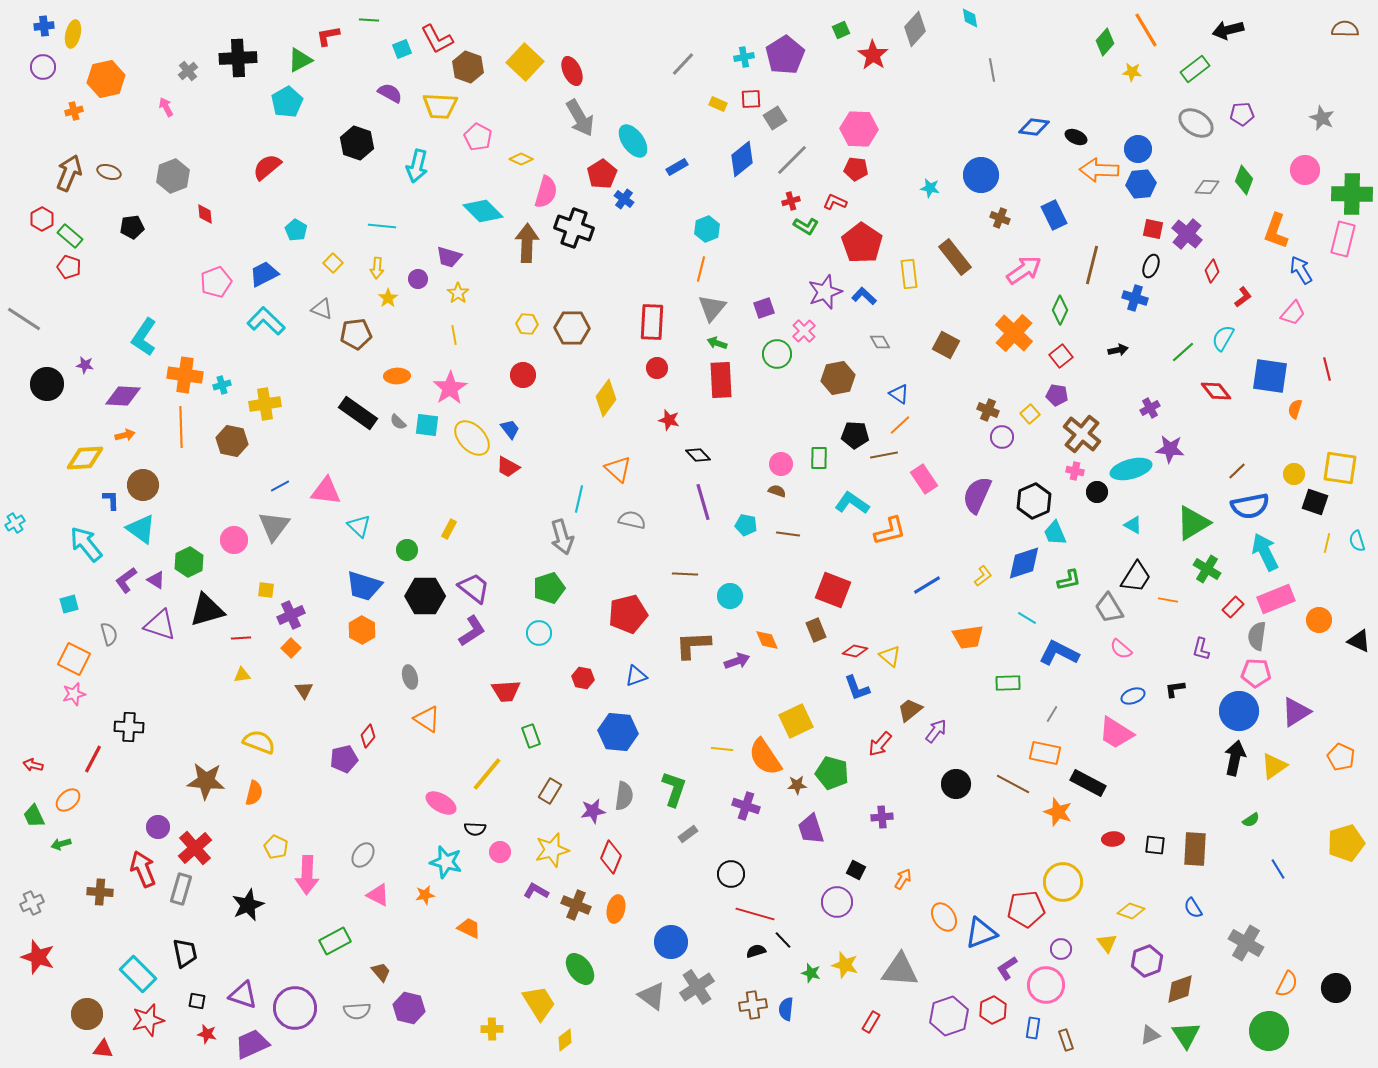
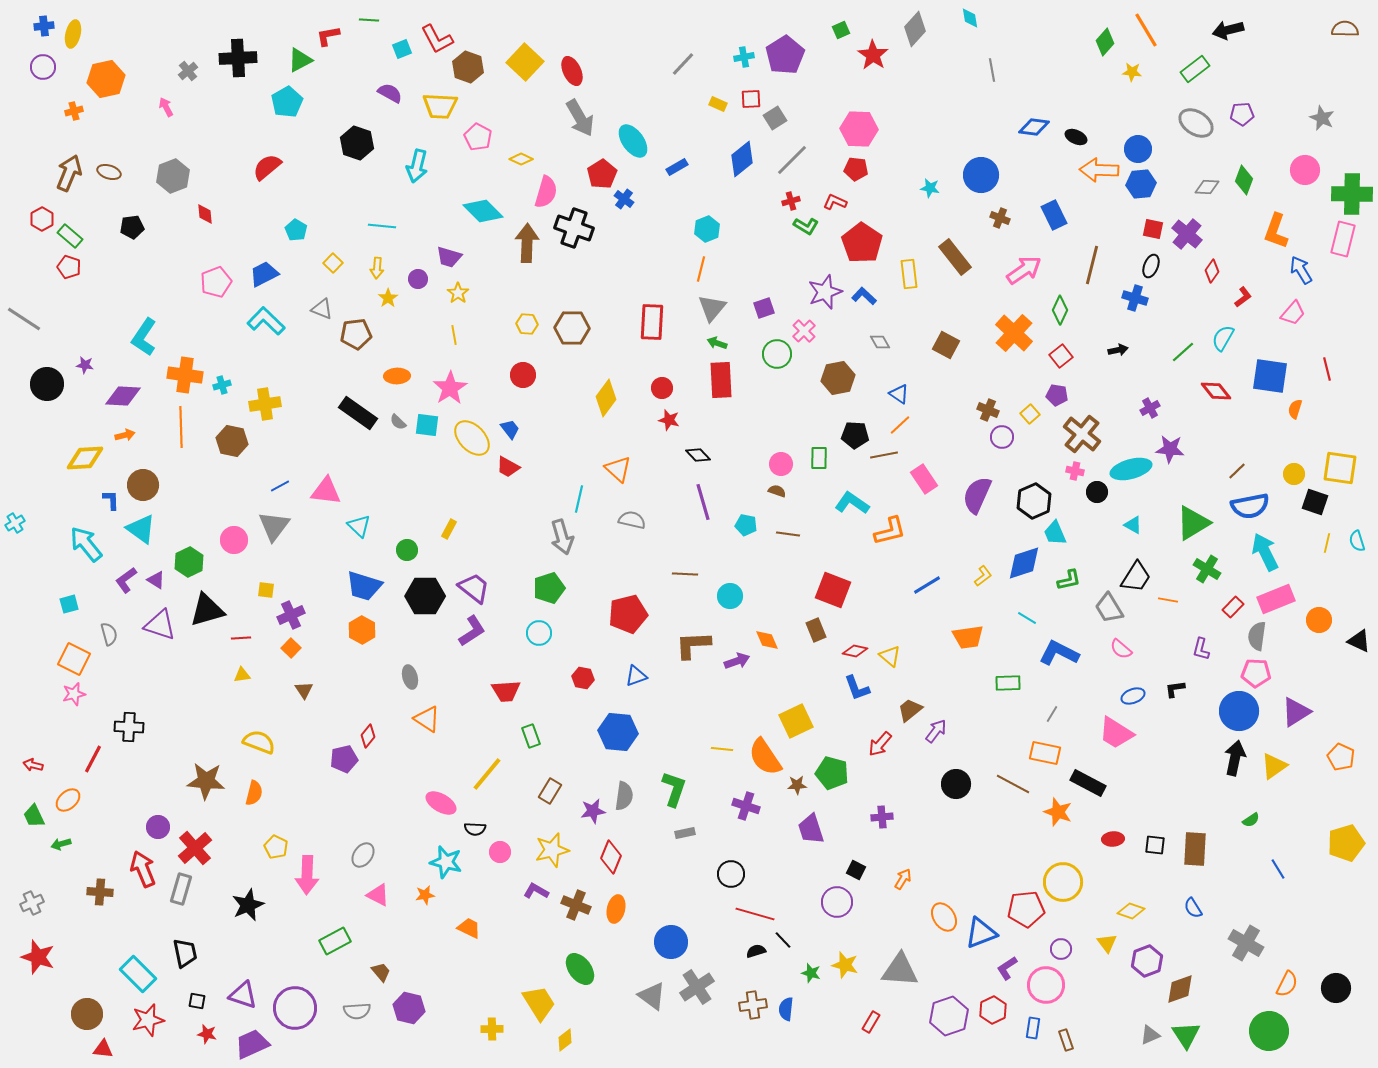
red circle at (657, 368): moved 5 px right, 20 px down
gray rectangle at (688, 834): moved 3 px left, 1 px up; rotated 24 degrees clockwise
